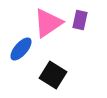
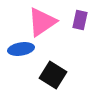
pink triangle: moved 6 px left, 1 px up
blue ellipse: rotated 40 degrees clockwise
